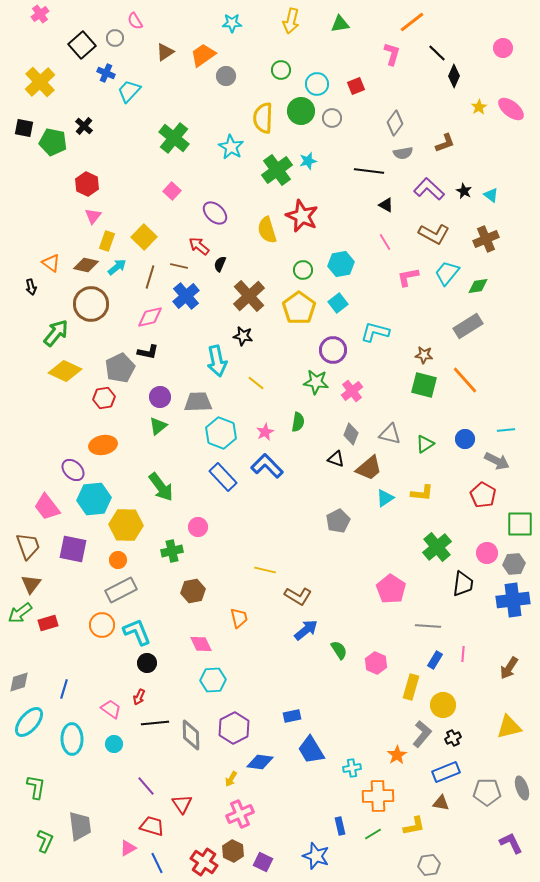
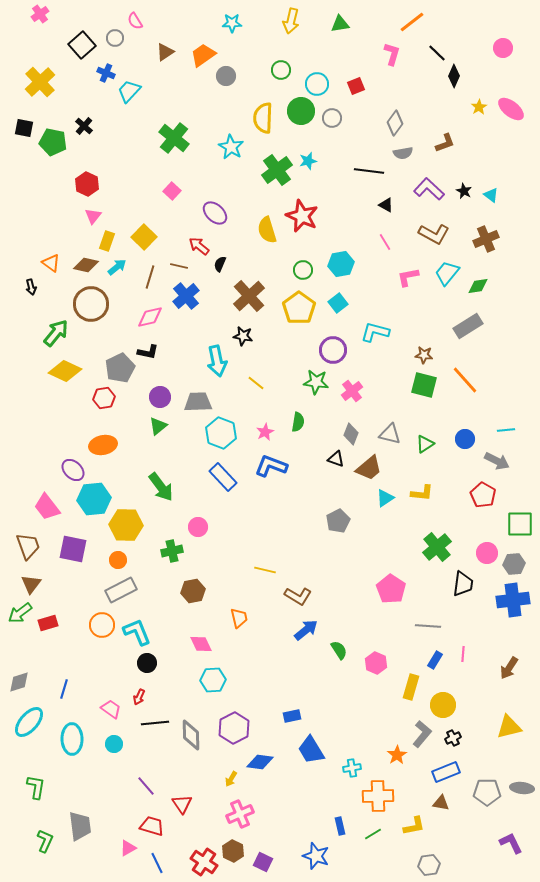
blue L-shape at (267, 466): moved 4 px right; rotated 24 degrees counterclockwise
gray ellipse at (522, 788): rotated 65 degrees counterclockwise
